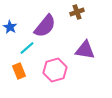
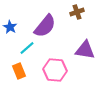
pink hexagon: rotated 20 degrees clockwise
